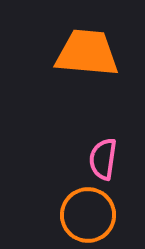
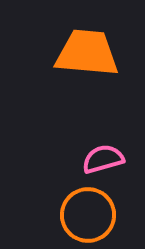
pink semicircle: rotated 66 degrees clockwise
